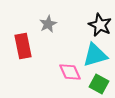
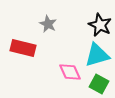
gray star: rotated 18 degrees counterclockwise
red rectangle: moved 2 px down; rotated 65 degrees counterclockwise
cyan triangle: moved 2 px right
